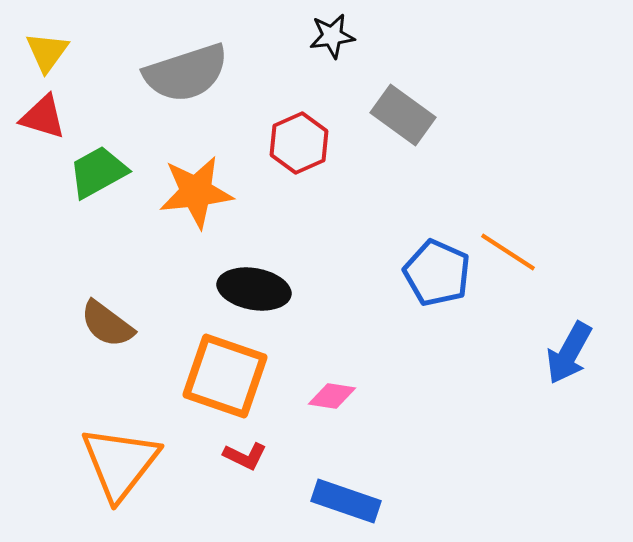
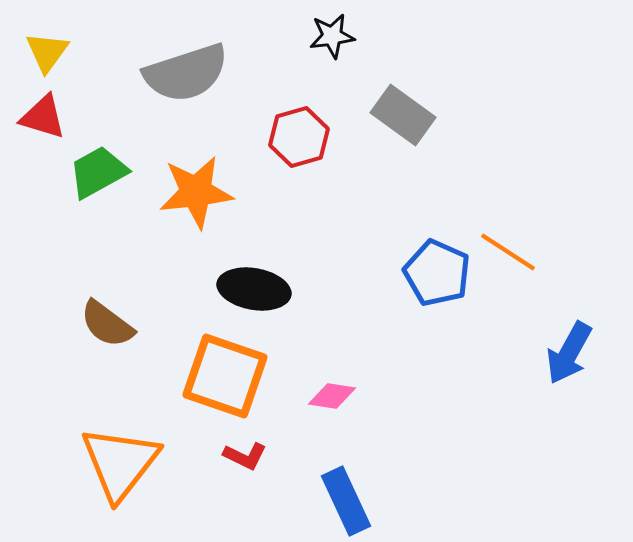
red hexagon: moved 6 px up; rotated 8 degrees clockwise
blue rectangle: rotated 46 degrees clockwise
